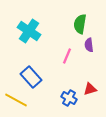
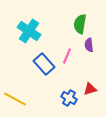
blue rectangle: moved 13 px right, 13 px up
yellow line: moved 1 px left, 1 px up
